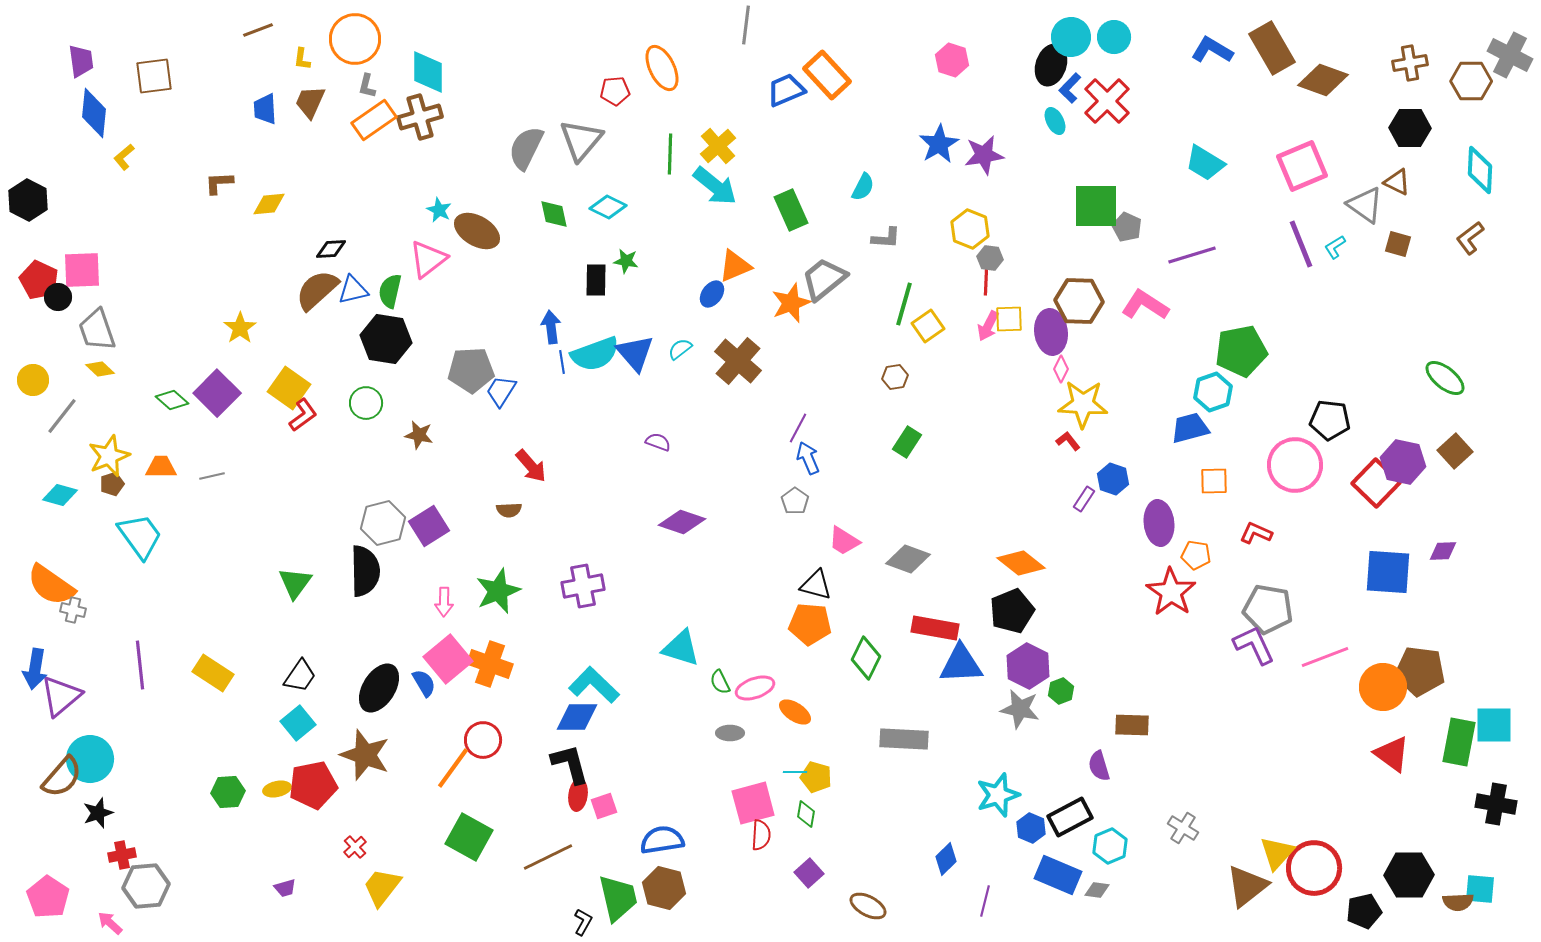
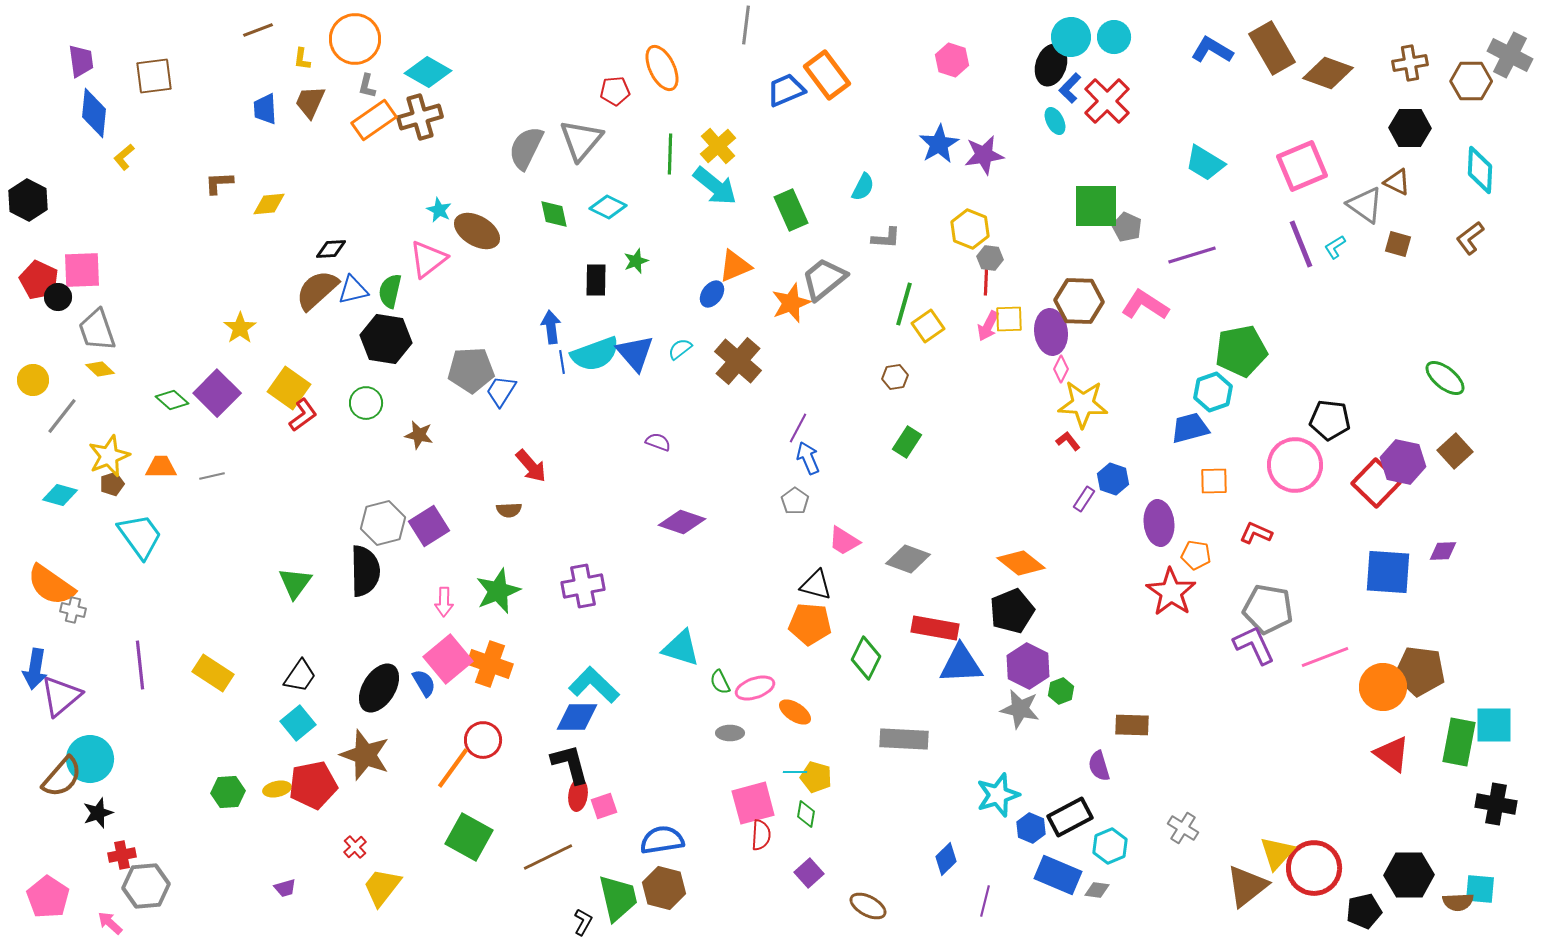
cyan diamond at (428, 72): rotated 60 degrees counterclockwise
orange rectangle at (827, 75): rotated 6 degrees clockwise
brown diamond at (1323, 80): moved 5 px right, 7 px up
green star at (626, 261): moved 10 px right; rotated 30 degrees counterclockwise
